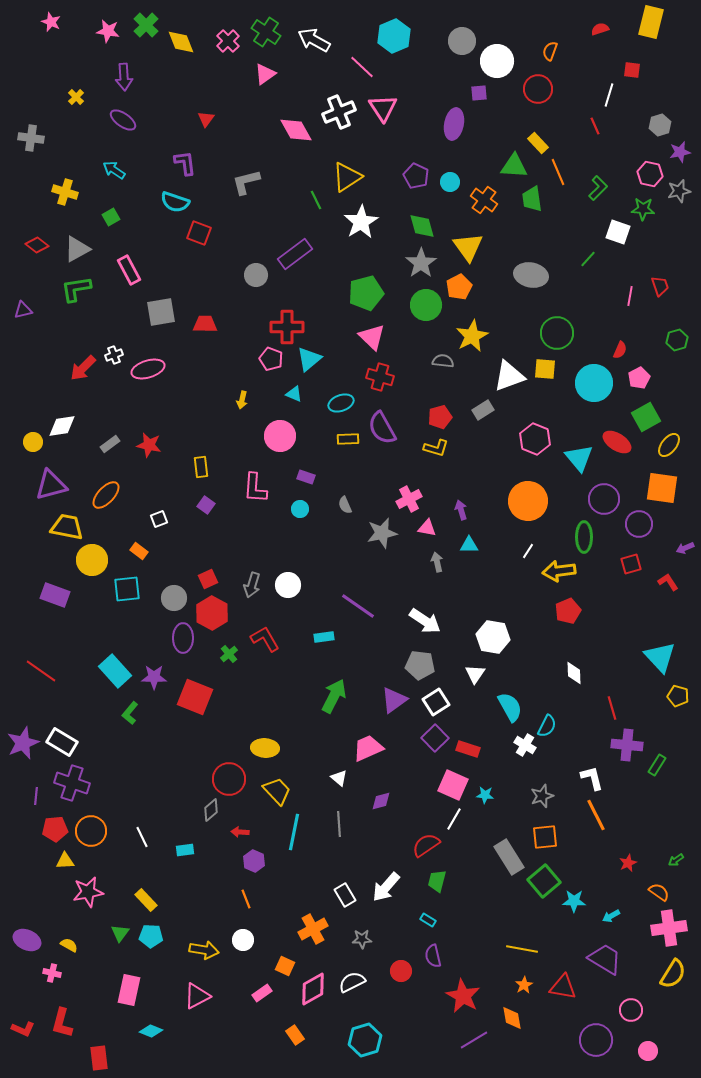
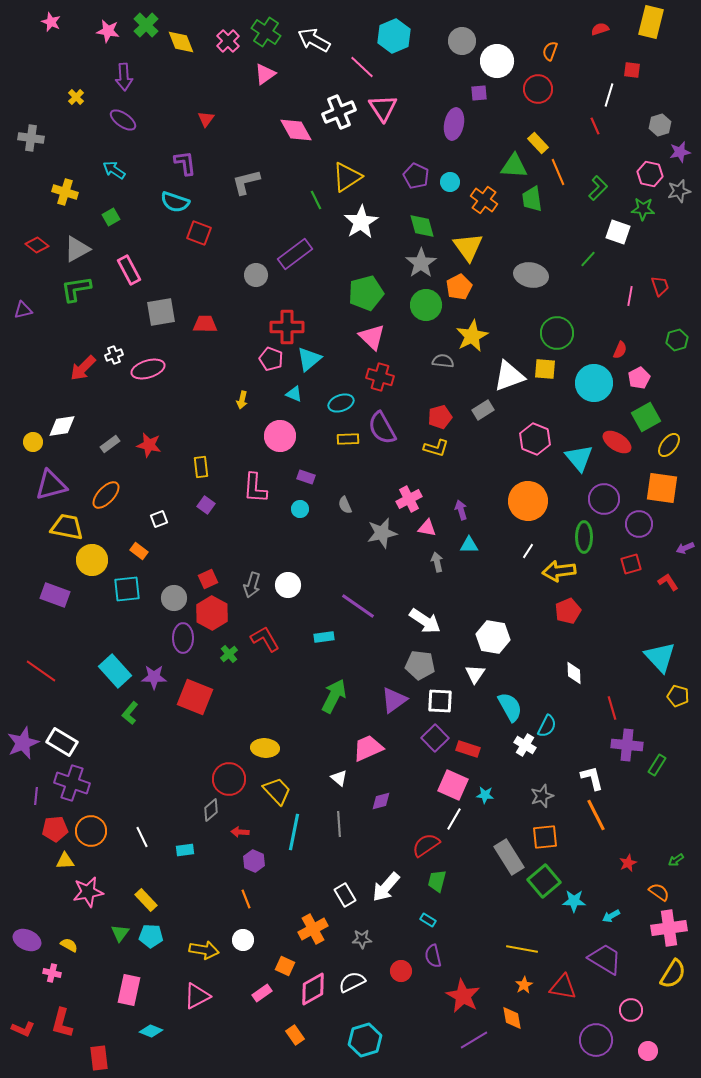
white square at (436, 702): moved 4 px right, 1 px up; rotated 36 degrees clockwise
